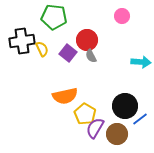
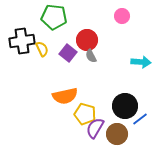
yellow pentagon: rotated 15 degrees counterclockwise
